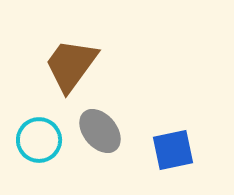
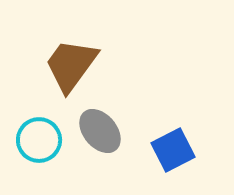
blue square: rotated 15 degrees counterclockwise
